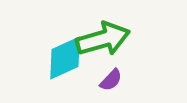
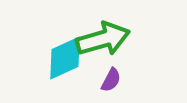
purple semicircle: rotated 15 degrees counterclockwise
